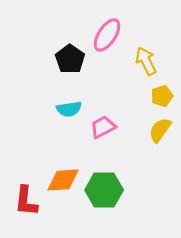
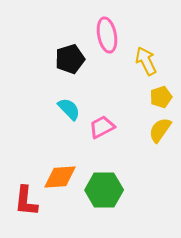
pink ellipse: rotated 44 degrees counterclockwise
black pentagon: rotated 20 degrees clockwise
yellow pentagon: moved 1 px left, 1 px down
cyan semicircle: rotated 125 degrees counterclockwise
pink trapezoid: moved 1 px left
orange diamond: moved 3 px left, 3 px up
